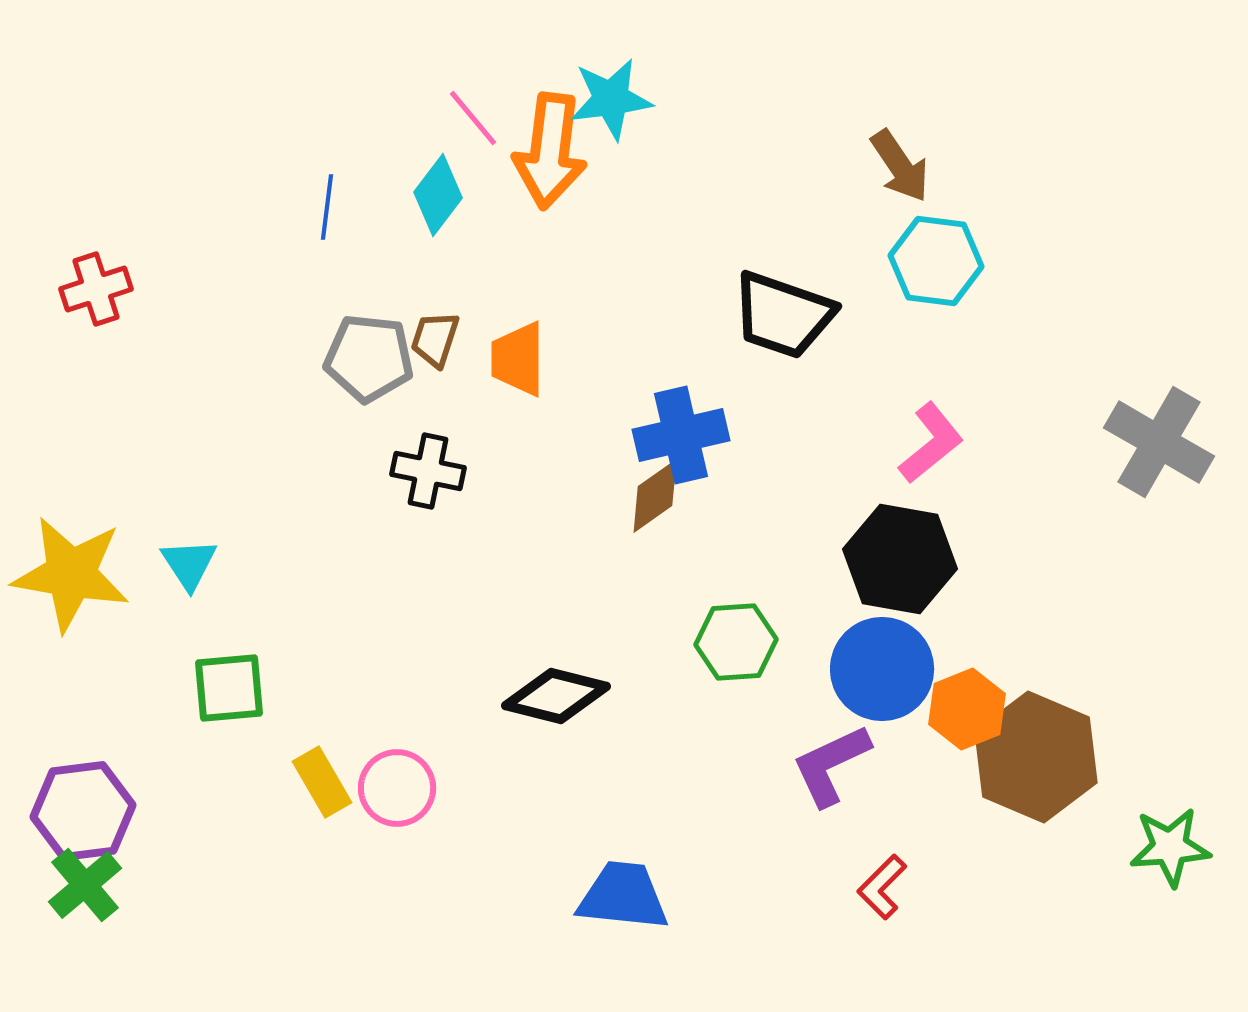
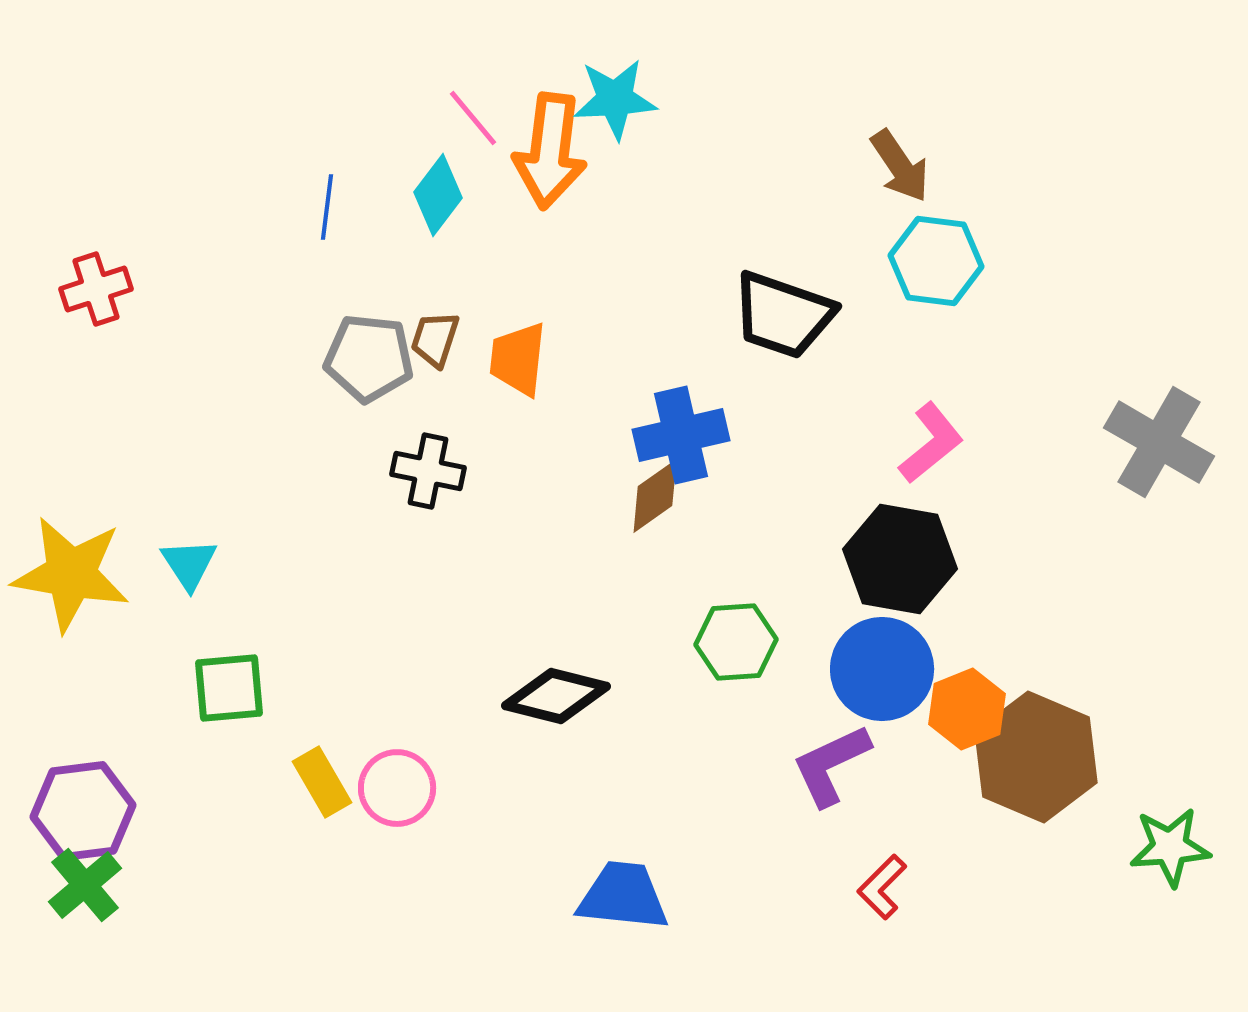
cyan star: moved 4 px right; rotated 4 degrees clockwise
orange trapezoid: rotated 6 degrees clockwise
